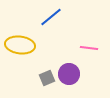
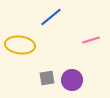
pink line: moved 2 px right, 8 px up; rotated 24 degrees counterclockwise
purple circle: moved 3 px right, 6 px down
gray square: rotated 14 degrees clockwise
